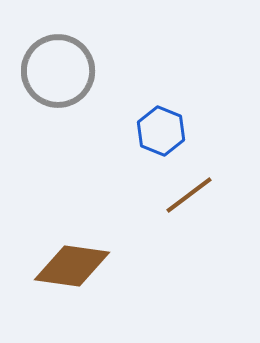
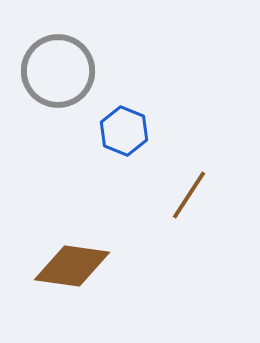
blue hexagon: moved 37 px left
brown line: rotated 20 degrees counterclockwise
